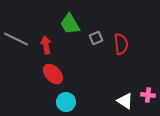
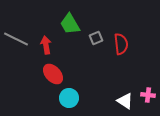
cyan circle: moved 3 px right, 4 px up
